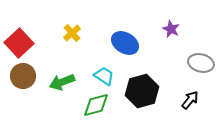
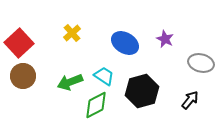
purple star: moved 6 px left, 10 px down
green arrow: moved 8 px right
green diamond: rotated 12 degrees counterclockwise
